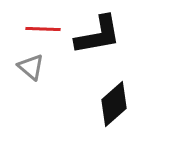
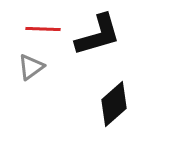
black L-shape: rotated 6 degrees counterclockwise
gray triangle: rotated 44 degrees clockwise
